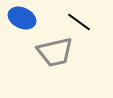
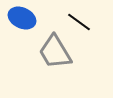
gray trapezoid: rotated 72 degrees clockwise
